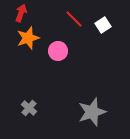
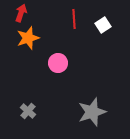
red line: rotated 42 degrees clockwise
pink circle: moved 12 px down
gray cross: moved 1 px left, 3 px down
